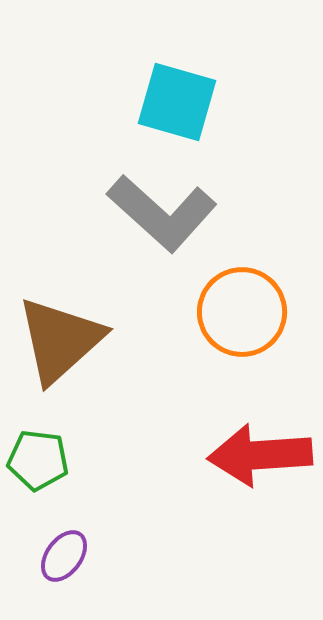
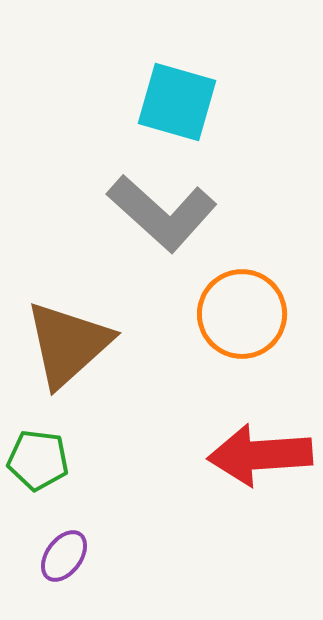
orange circle: moved 2 px down
brown triangle: moved 8 px right, 4 px down
